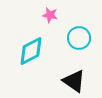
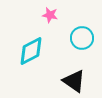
cyan circle: moved 3 px right
